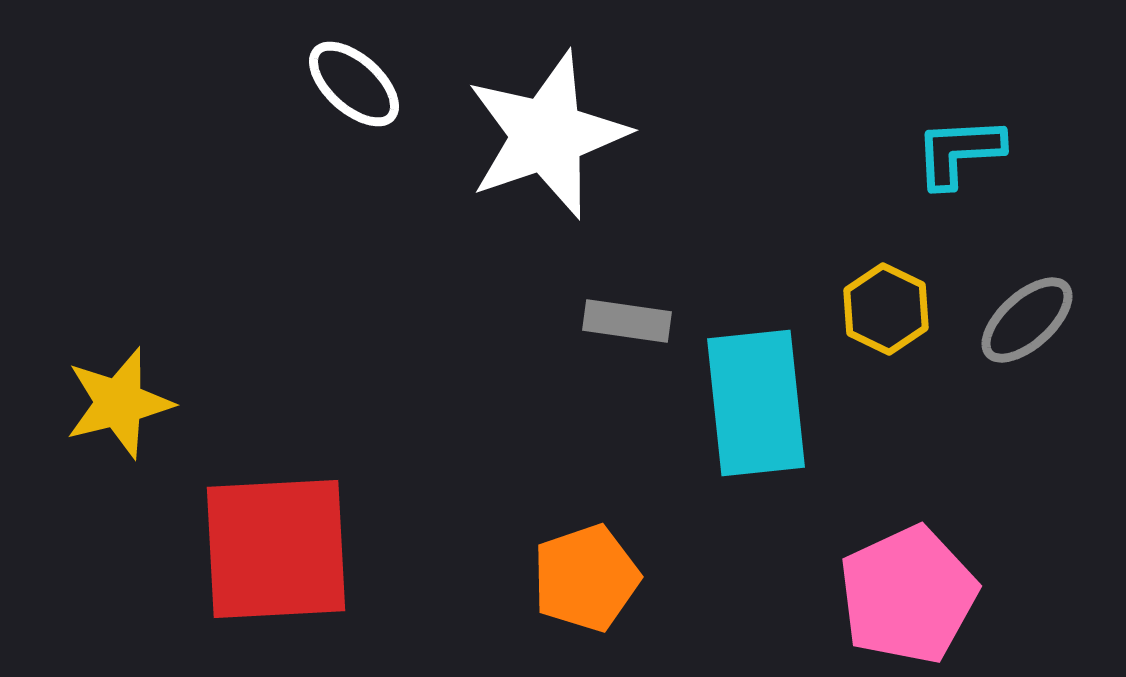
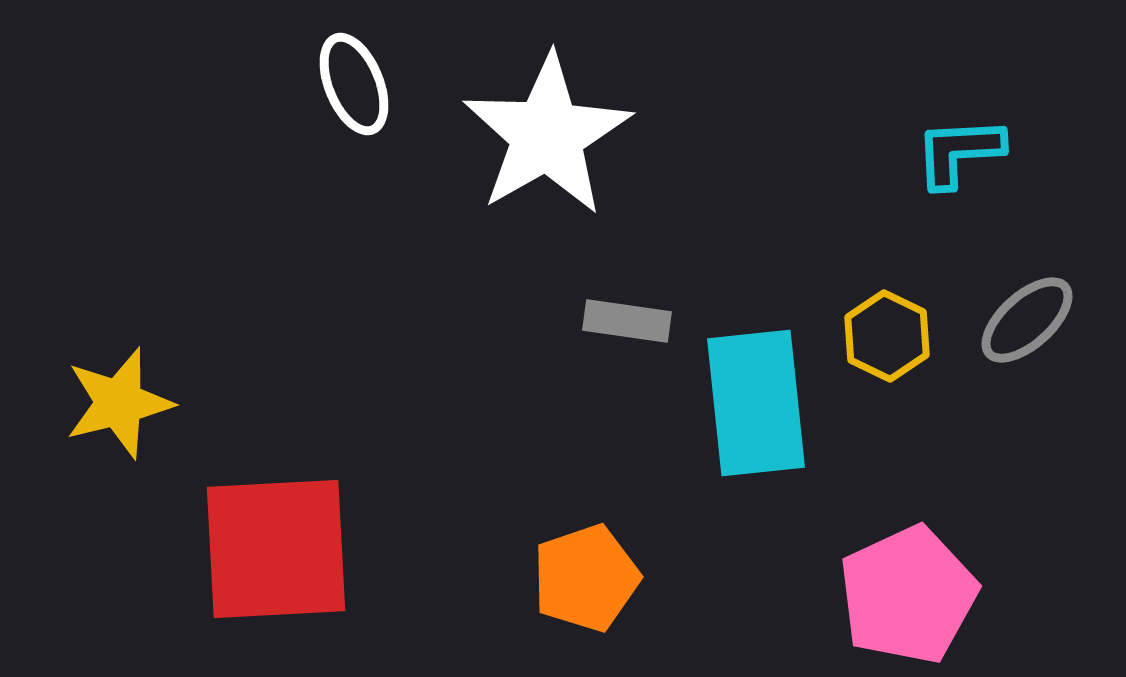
white ellipse: rotated 26 degrees clockwise
white star: rotated 11 degrees counterclockwise
yellow hexagon: moved 1 px right, 27 px down
